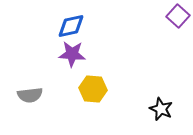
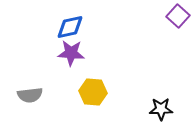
blue diamond: moved 1 px left, 1 px down
purple star: moved 1 px left, 1 px up
yellow hexagon: moved 3 px down
black star: rotated 25 degrees counterclockwise
